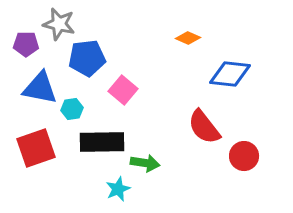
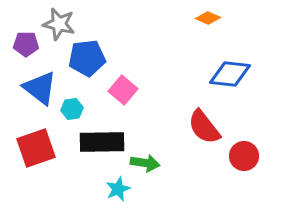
orange diamond: moved 20 px right, 20 px up
blue triangle: rotated 27 degrees clockwise
